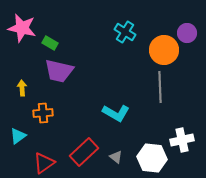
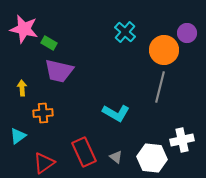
pink star: moved 2 px right, 1 px down
cyan cross: rotated 10 degrees clockwise
green rectangle: moved 1 px left
gray line: rotated 16 degrees clockwise
red rectangle: rotated 72 degrees counterclockwise
